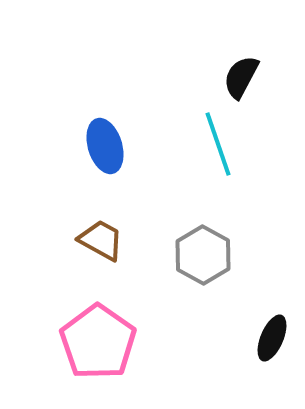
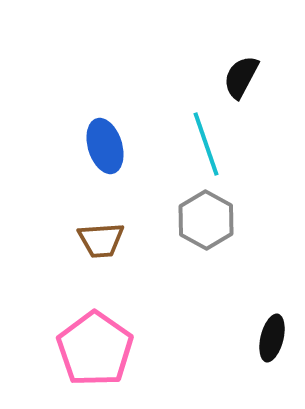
cyan line: moved 12 px left
brown trapezoid: rotated 147 degrees clockwise
gray hexagon: moved 3 px right, 35 px up
black ellipse: rotated 9 degrees counterclockwise
pink pentagon: moved 3 px left, 7 px down
